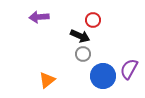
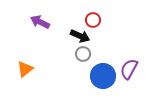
purple arrow: moved 1 px right, 5 px down; rotated 30 degrees clockwise
orange triangle: moved 22 px left, 11 px up
